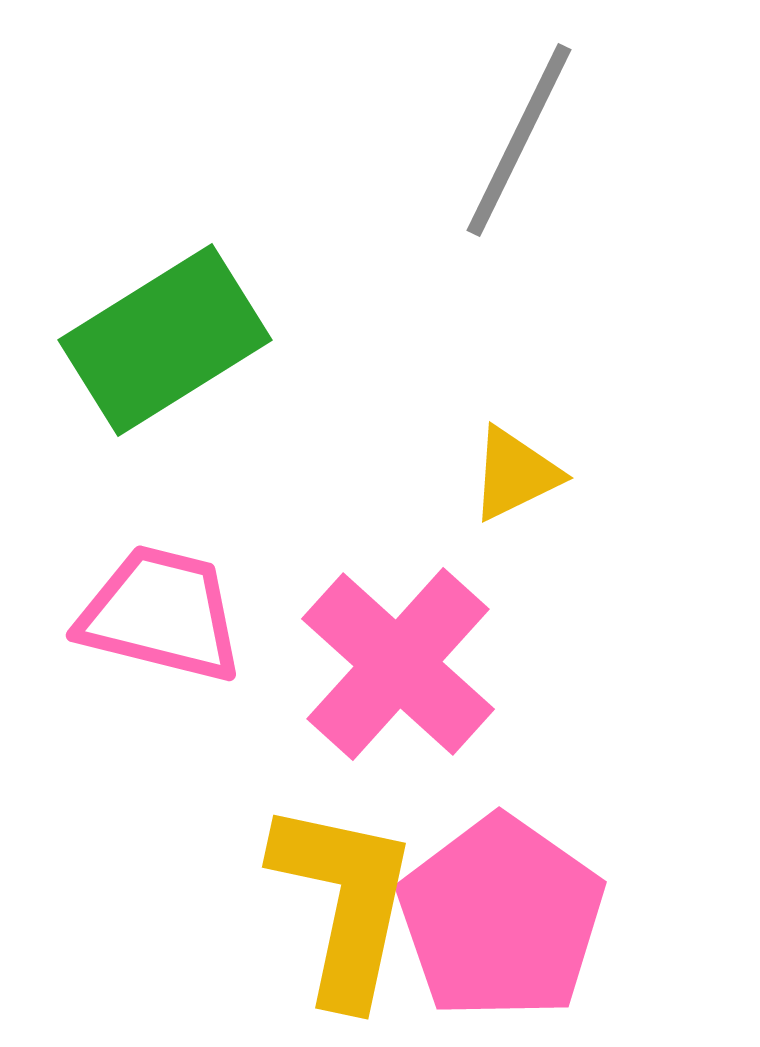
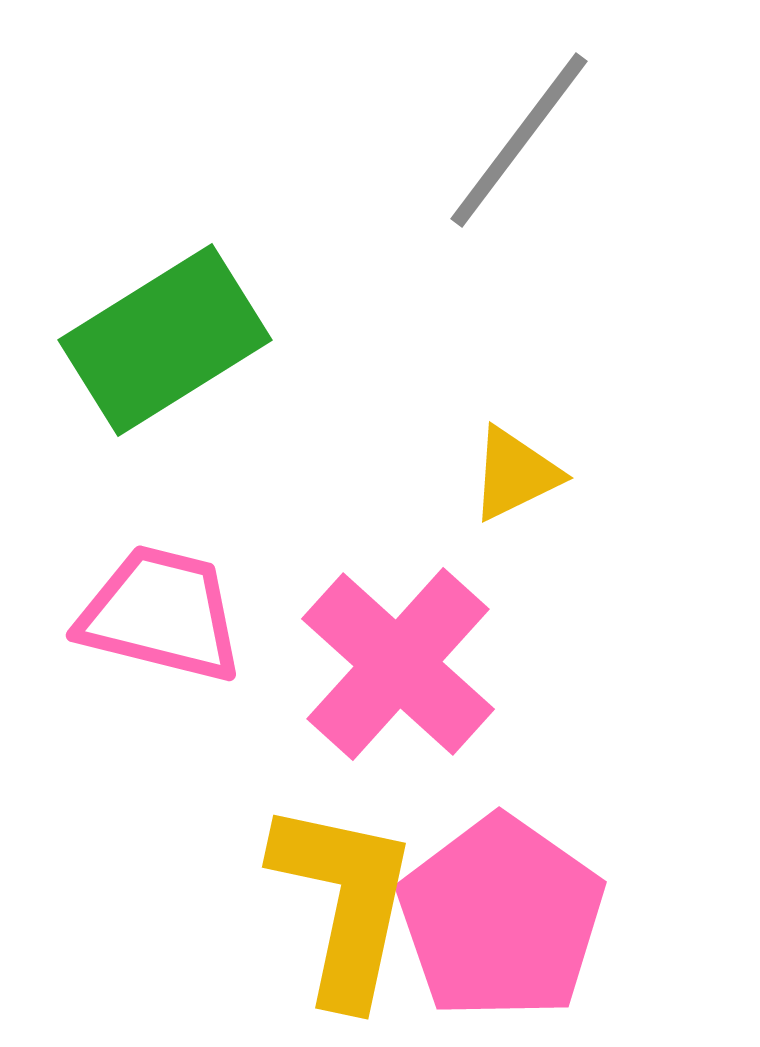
gray line: rotated 11 degrees clockwise
